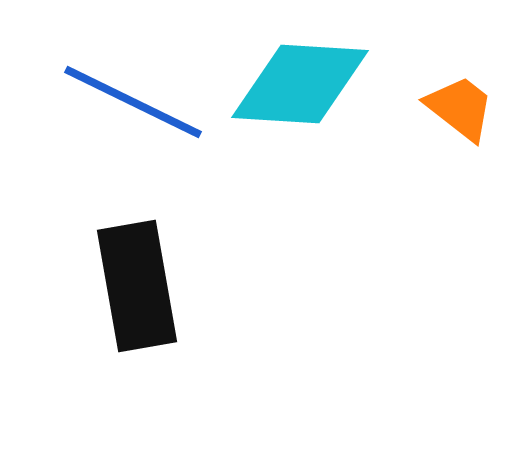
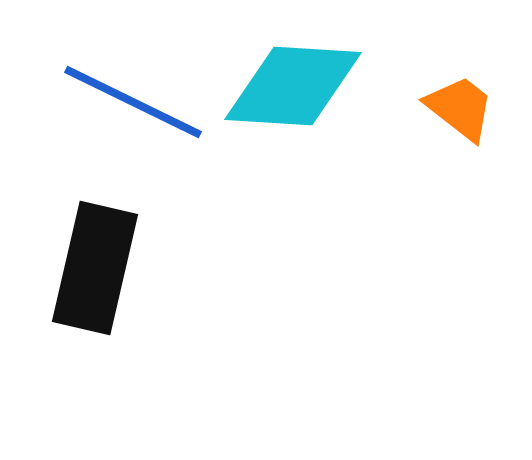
cyan diamond: moved 7 px left, 2 px down
black rectangle: moved 42 px left, 18 px up; rotated 23 degrees clockwise
